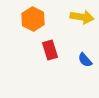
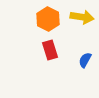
orange hexagon: moved 15 px right
blue semicircle: rotated 70 degrees clockwise
